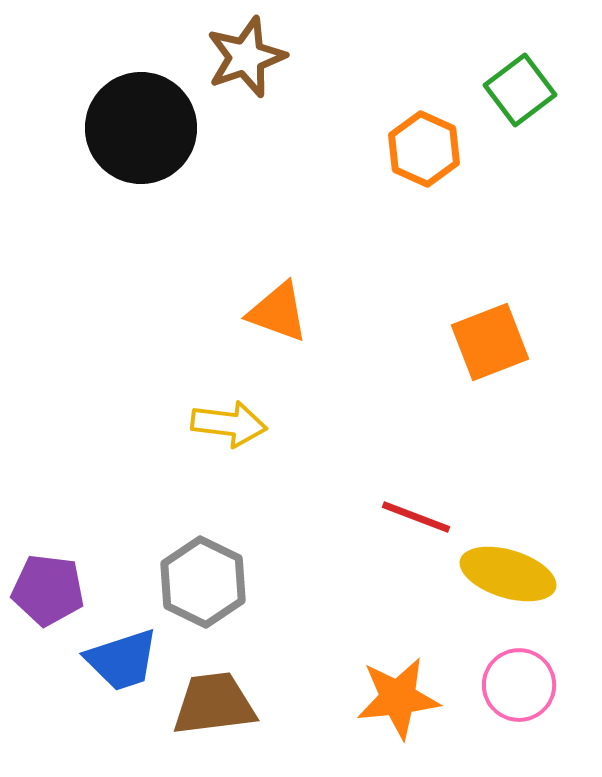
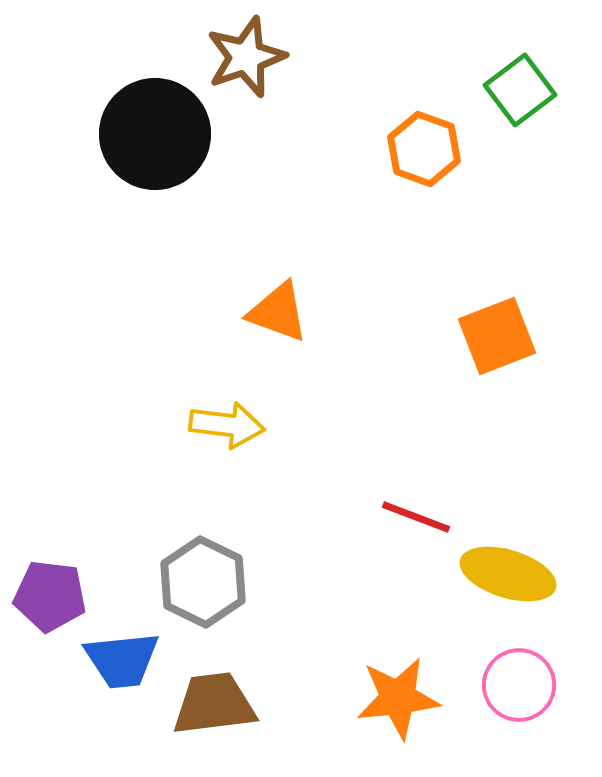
black circle: moved 14 px right, 6 px down
orange hexagon: rotated 4 degrees counterclockwise
orange square: moved 7 px right, 6 px up
yellow arrow: moved 2 px left, 1 px down
purple pentagon: moved 2 px right, 6 px down
blue trapezoid: rotated 12 degrees clockwise
